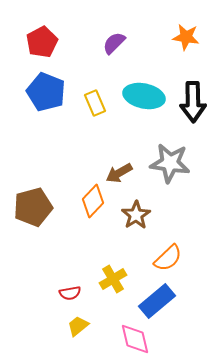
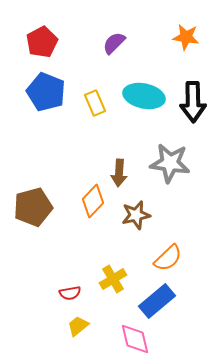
brown arrow: rotated 56 degrees counterclockwise
brown star: rotated 20 degrees clockwise
